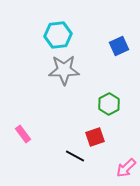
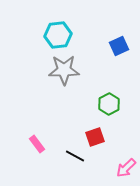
pink rectangle: moved 14 px right, 10 px down
